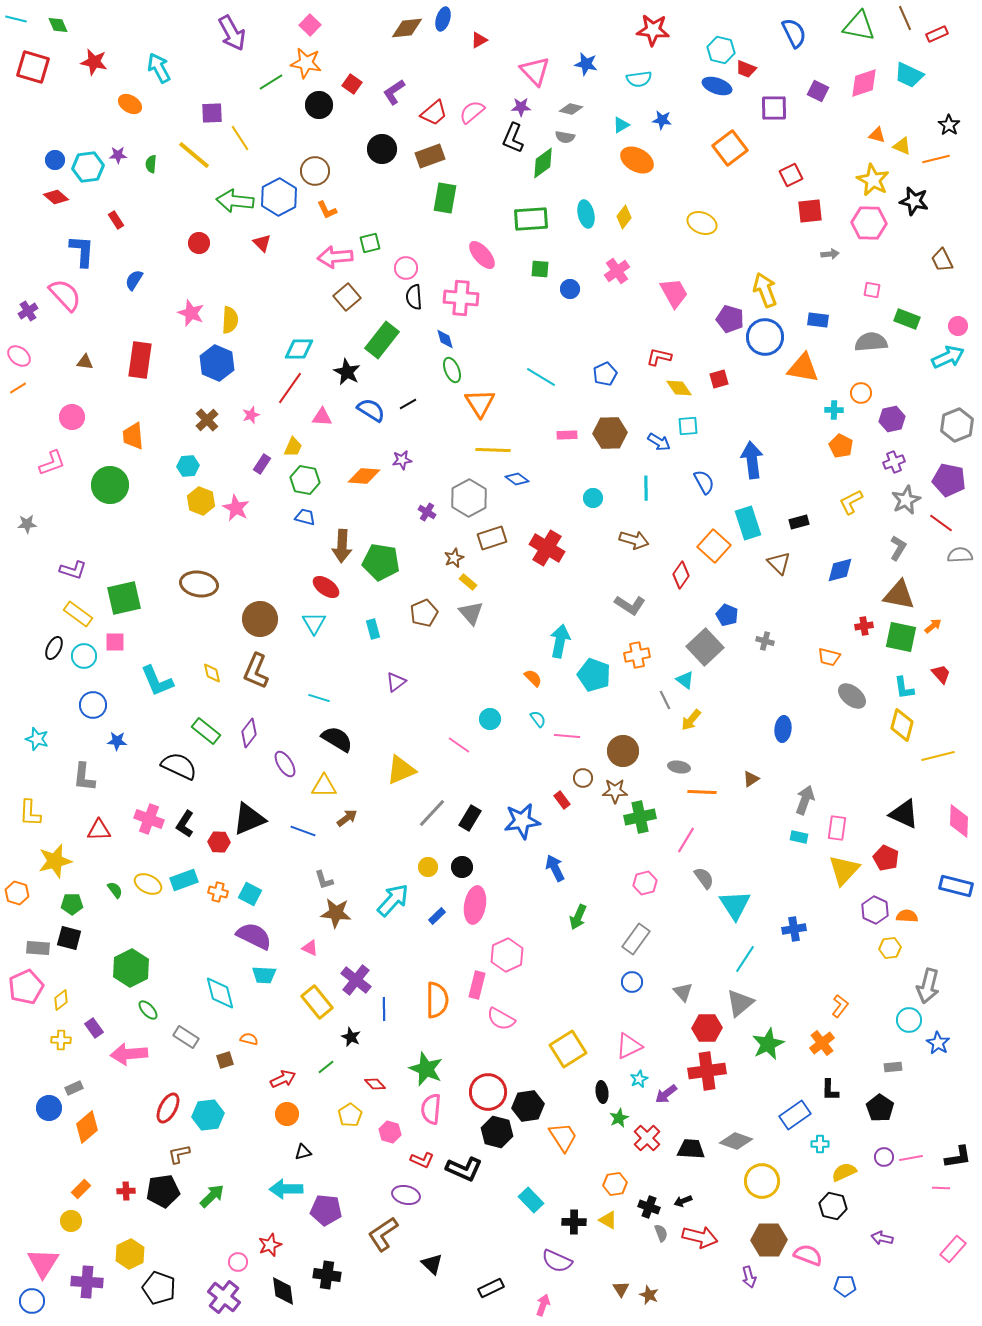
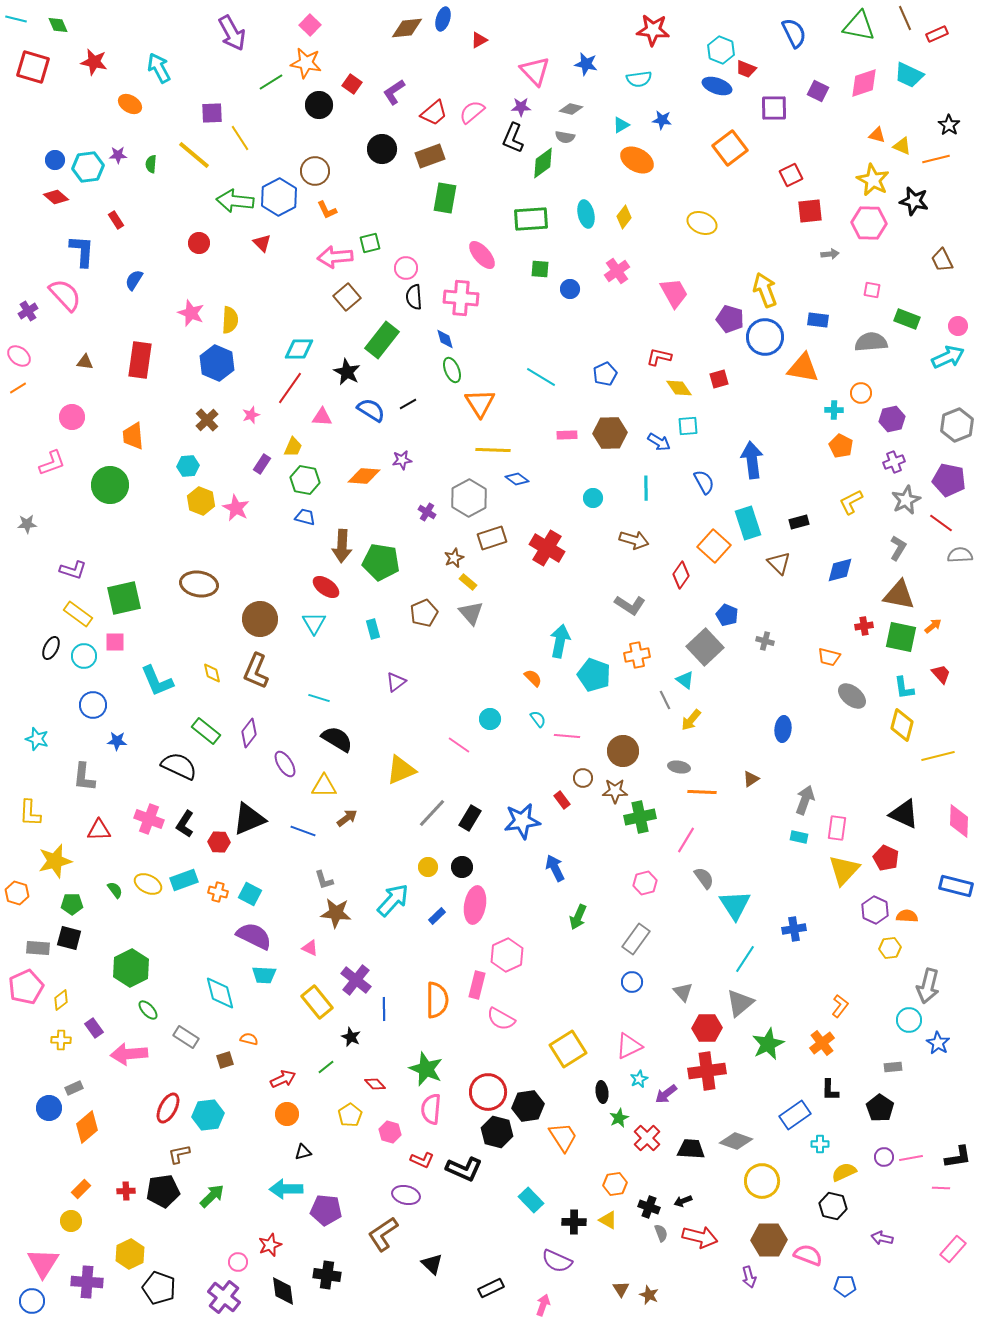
cyan hexagon at (721, 50): rotated 8 degrees clockwise
black ellipse at (54, 648): moved 3 px left
